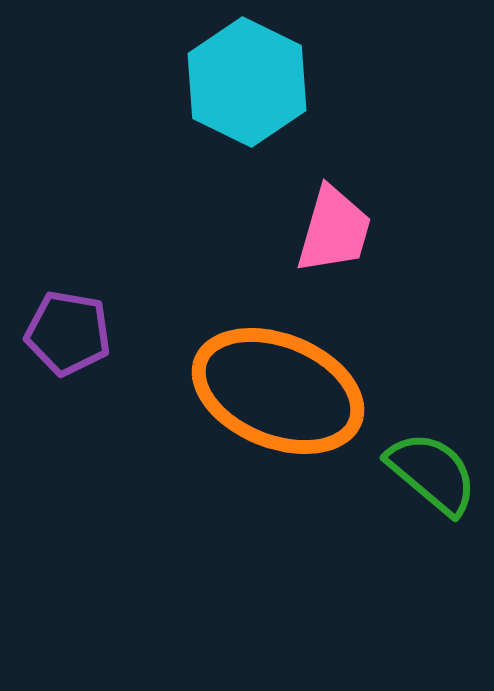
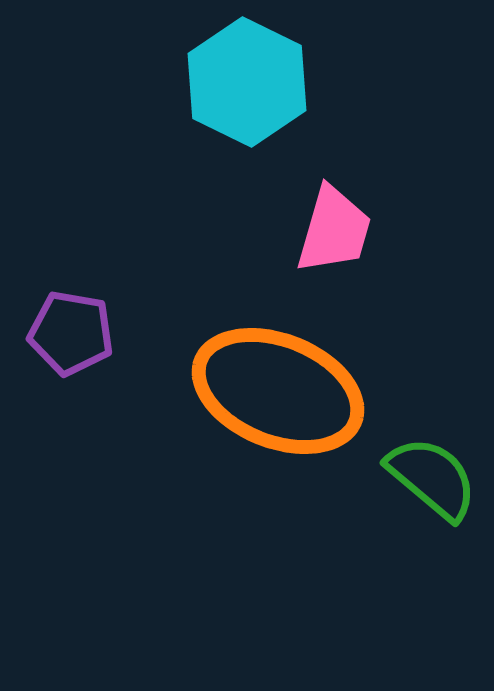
purple pentagon: moved 3 px right
green semicircle: moved 5 px down
